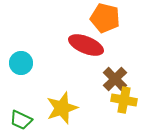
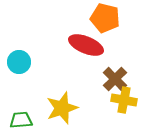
cyan circle: moved 2 px left, 1 px up
green trapezoid: rotated 150 degrees clockwise
